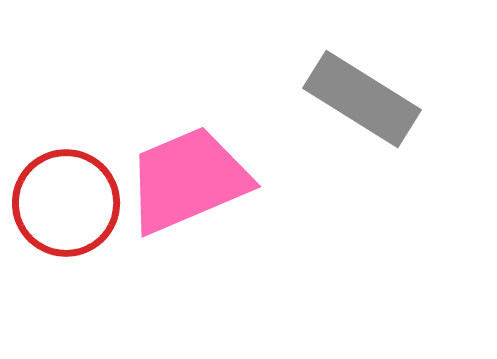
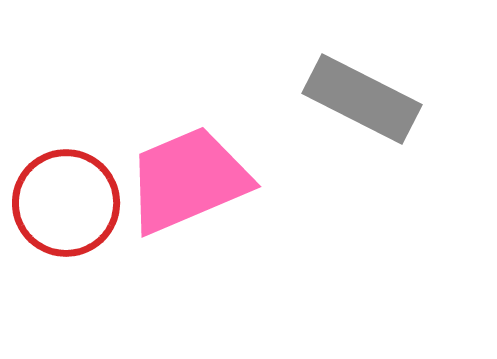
gray rectangle: rotated 5 degrees counterclockwise
